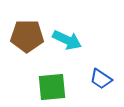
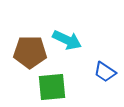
brown pentagon: moved 3 px right, 16 px down
blue trapezoid: moved 4 px right, 7 px up
